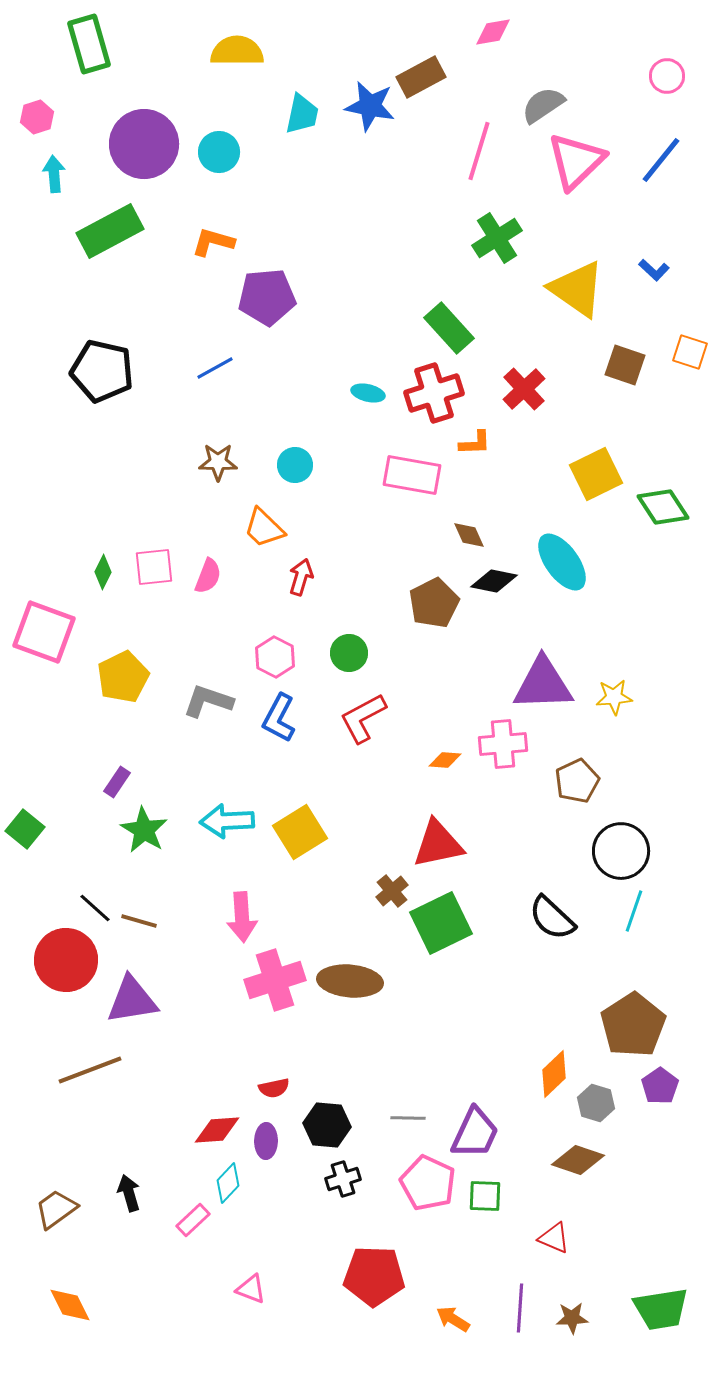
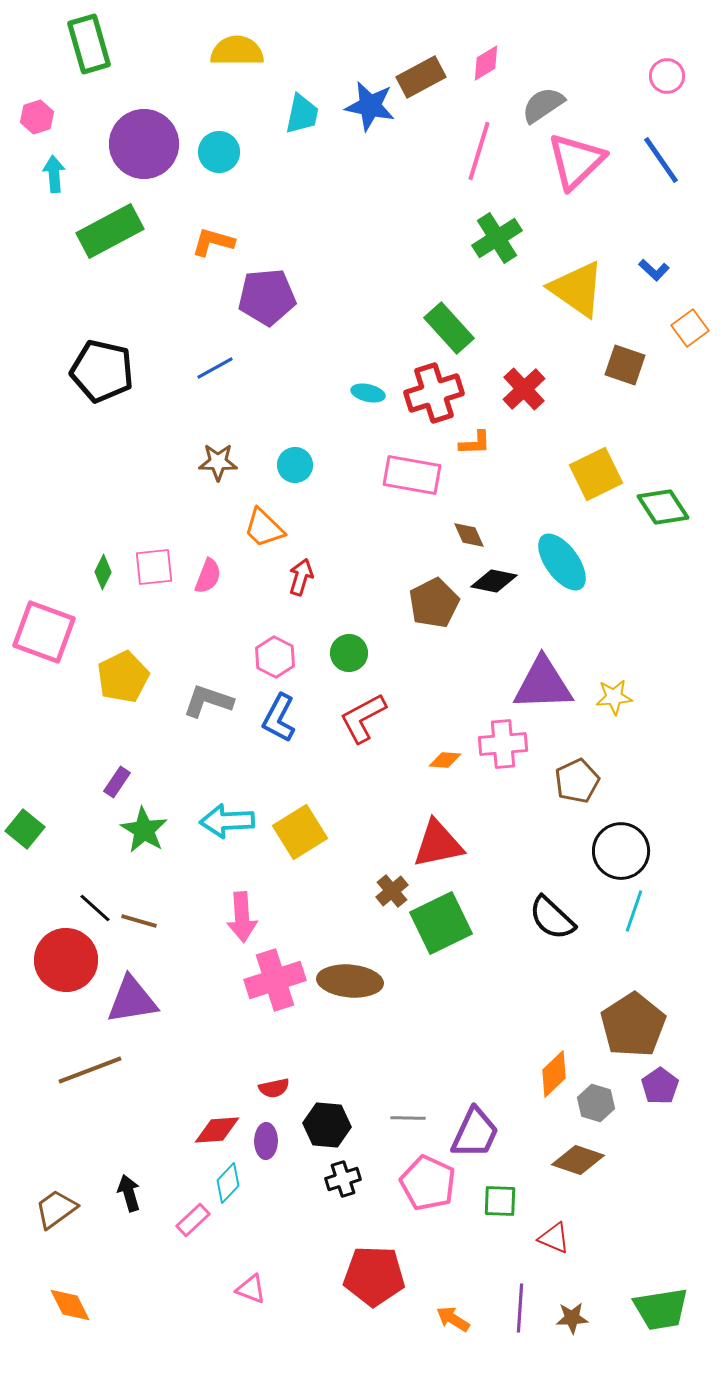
pink diamond at (493, 32): moved 7 px left, 31 px down; rotated 21 degrees counterclockwise
blue line at (661, 160): rotated 74 degrees counterclockwise
orange square at (690, 352): moved 24 px up; rotated 36 degrees clockwise
green square at (485, 1196): moved 15 px right, 5 px down
